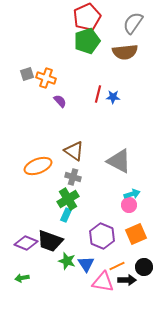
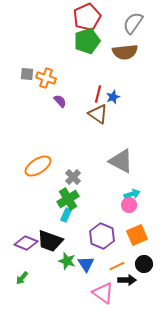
gray square: rotated 24 degrees clockwise
blue star: rotated 24 degrees counterclockwise
brown triangle: moved 24 px right, 37 px up
gray triangle: moved 2 px right
orange ellipse: rotated 12 degrees counterclockwise
gray cross: rotated 28 degrees clockwise
orange square: moved 1 px right, 1 px down
black circle: moved 3 px up
green arrow: rotated 40 degrees counterclockwise
pink triangle: moved 11 px down; rotated 25 degrees clockwise
